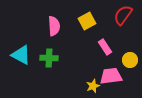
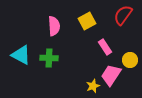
pink trapezoid: moved 1 px up; rotated 50 degrees counterclockwise
